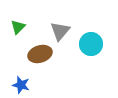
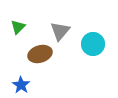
cyan circle: moved 2 px right
blue star: rotated 18 degrees clockwise
